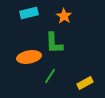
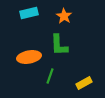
green L-shape: moved 5 px right, 2 px down
green line: rotated 14 degrees counterclockwise
yellow rectangle: moved 1 px left
